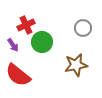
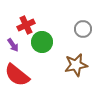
gray circle: moved 1 px down
red semicircle: moved 1 px left
